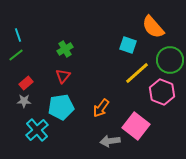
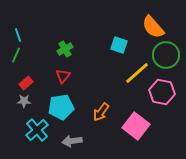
cyan square: moved 9 px left
green line: rotated 28 degrees counterclockwise
green circle: moved 4 px left, 5 px up
pink hexagon: rotated 10 degrees counterclockwise
orange arrow: moved 4 px down
gray arrow: moved 38 px left
